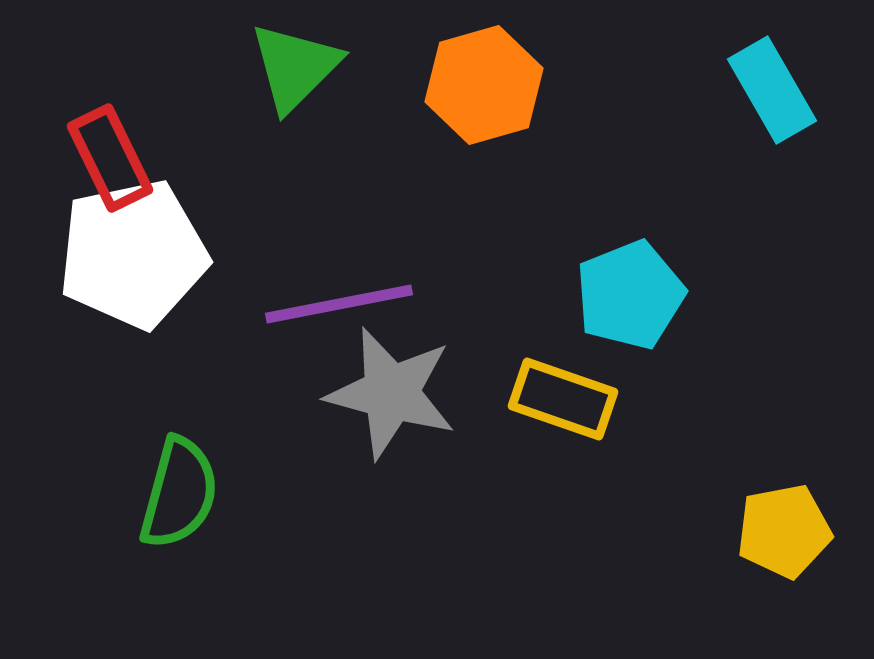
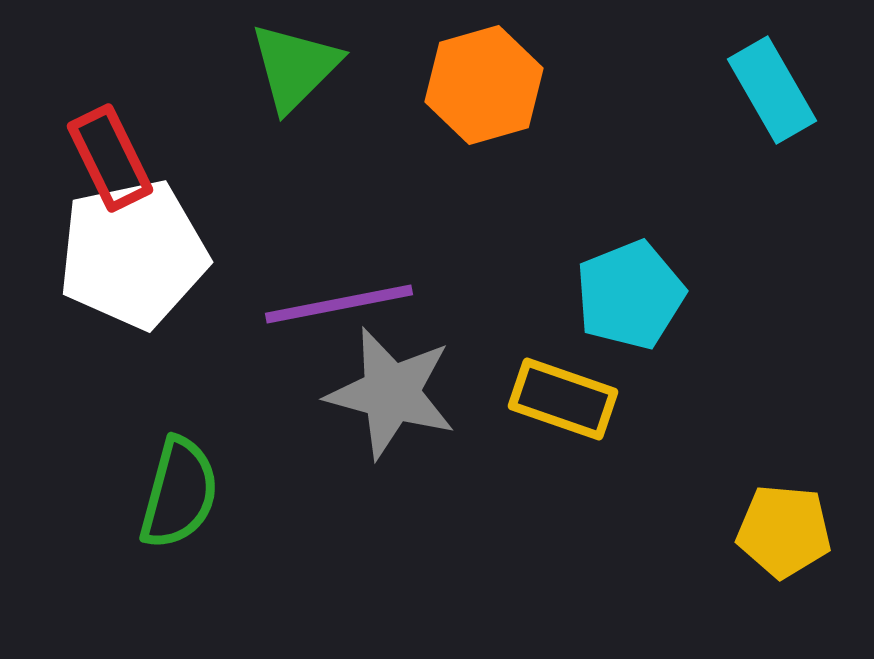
yellow pentagon: rotated 16 degrees clockwise
